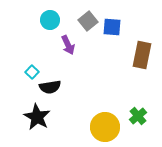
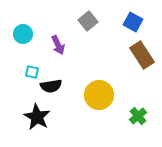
cyan circle: moved 27 px left, 14 px down
blue square: moved 21 px right, 5 px up; rotated 24 degrees clockwise
purple arrow: moved 10 px left
brown rectangle: rotated 44 degrees counterclockwise
cyan square: rotated 32 degrees counterclockwise
black semicircle: moved 1 px right, 1 px up
yellow circle: moved 6 px left, 32 px up
